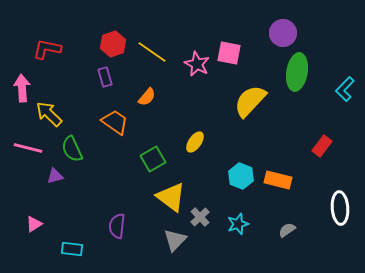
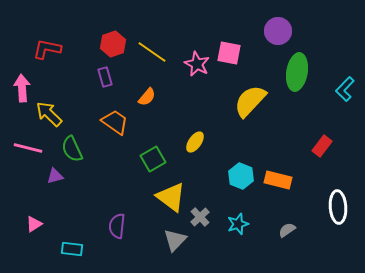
purple circle: moved 5 px left, 2 px up
white ellipse: moved 2 px left, 1 px up
